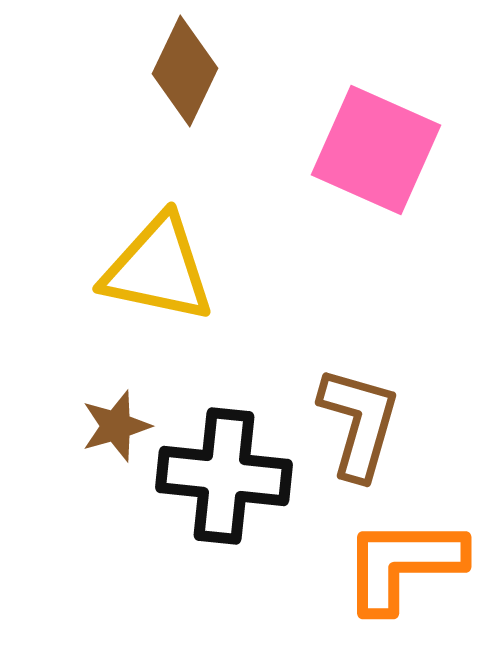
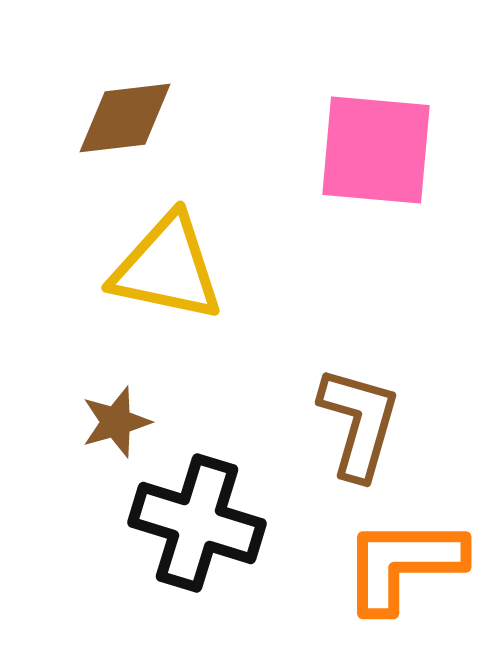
brown diamond: moved 60 px left, 47 px down; rotated 58 degrees clockwise
pink square: rotated 19 degrees counterclockwise
yellow triangle: moved 9 px right, 1 px up
brown star: moved 4 px up
black cross: moved 27 px left, 47 px down; rotated 11 degrees clockwise
